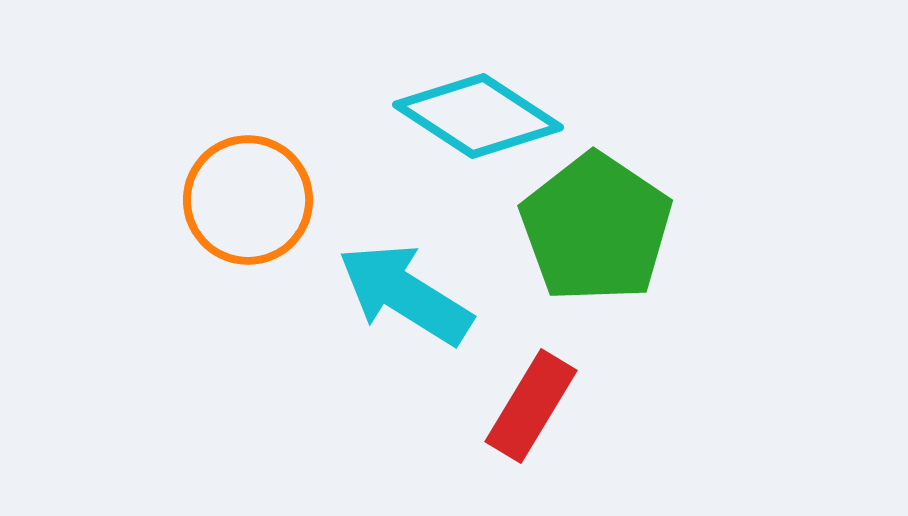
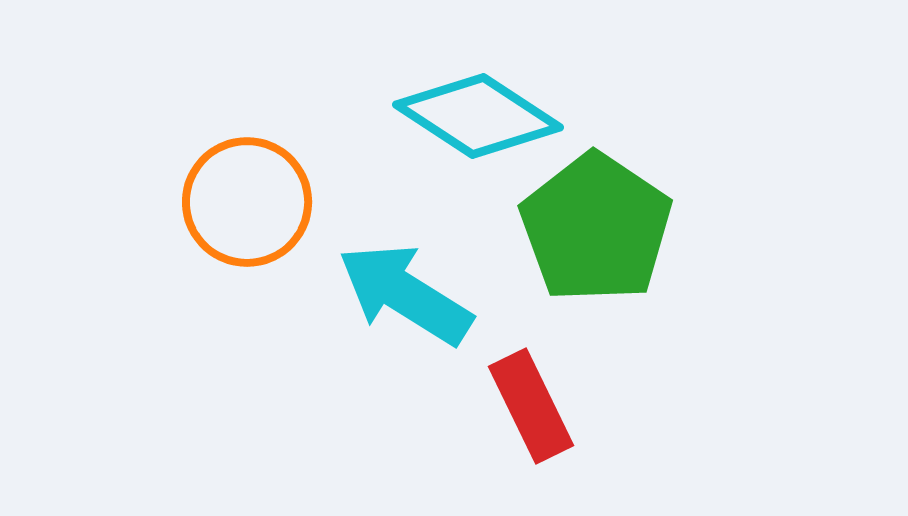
orange circle: moved 1 px left, 2 px down
red rectangle: rotated 57 degrees counterclockwise
